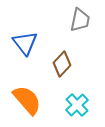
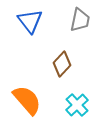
blue triangle: moved 5 px right, 22 px up
